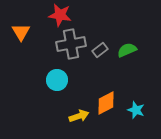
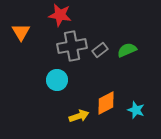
gray cross: moved 1 px right, 2 px down
